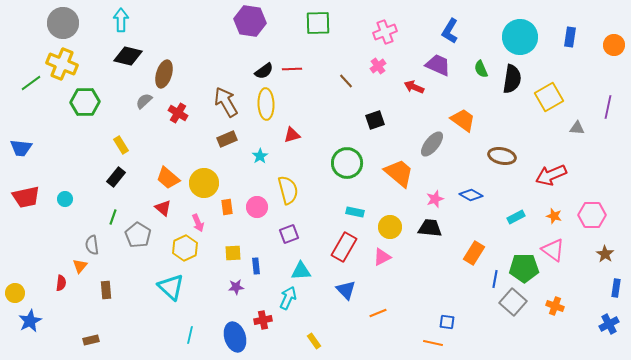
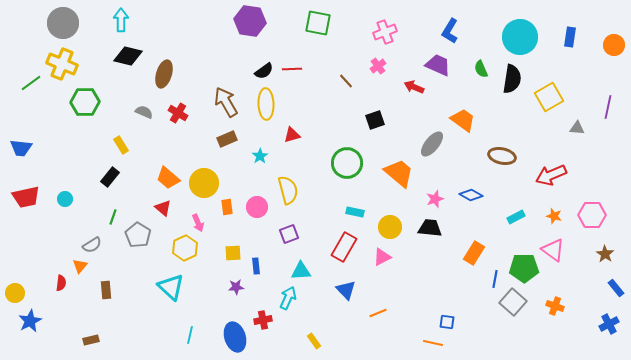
green square at (318, 23): rotated 12 degrees clockwise
gray semicircle at (144, 101): moved 11 px down; rotated 66 degrees clockwise
black rectangle at (116, 177): moved 6 px left
gray semicircle at (92, 245): rotated 114 degrees counterclockwise
blue rectangle at (616, 288): rotated 48 degrees counterclockwise
